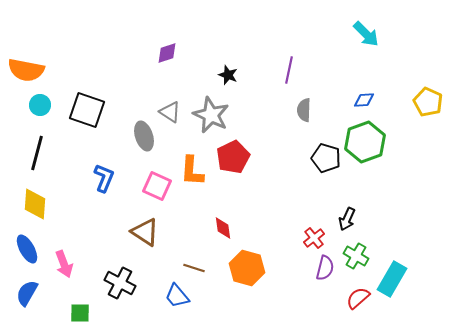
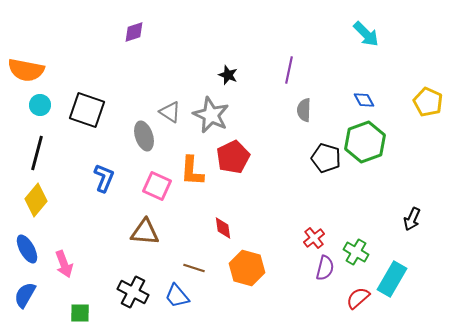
purple diamond: moved 33 px left, 21 px up
blue diamond: rotated 65 degrees clockwise
yellow diamond: moved 1 px right, 4 px up; rotated 36 degrees clockwise
black arrow: moved 65 px right
brown triangle: rotated 28 degrees counterclockwise
green cross: moved 4 px up
black cross: moved 13 px right, 9 px down
blue semicircle: moved 2 px left, 2 px down
